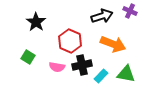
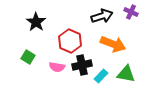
purple cross: moved 1 px right, 1 px down
